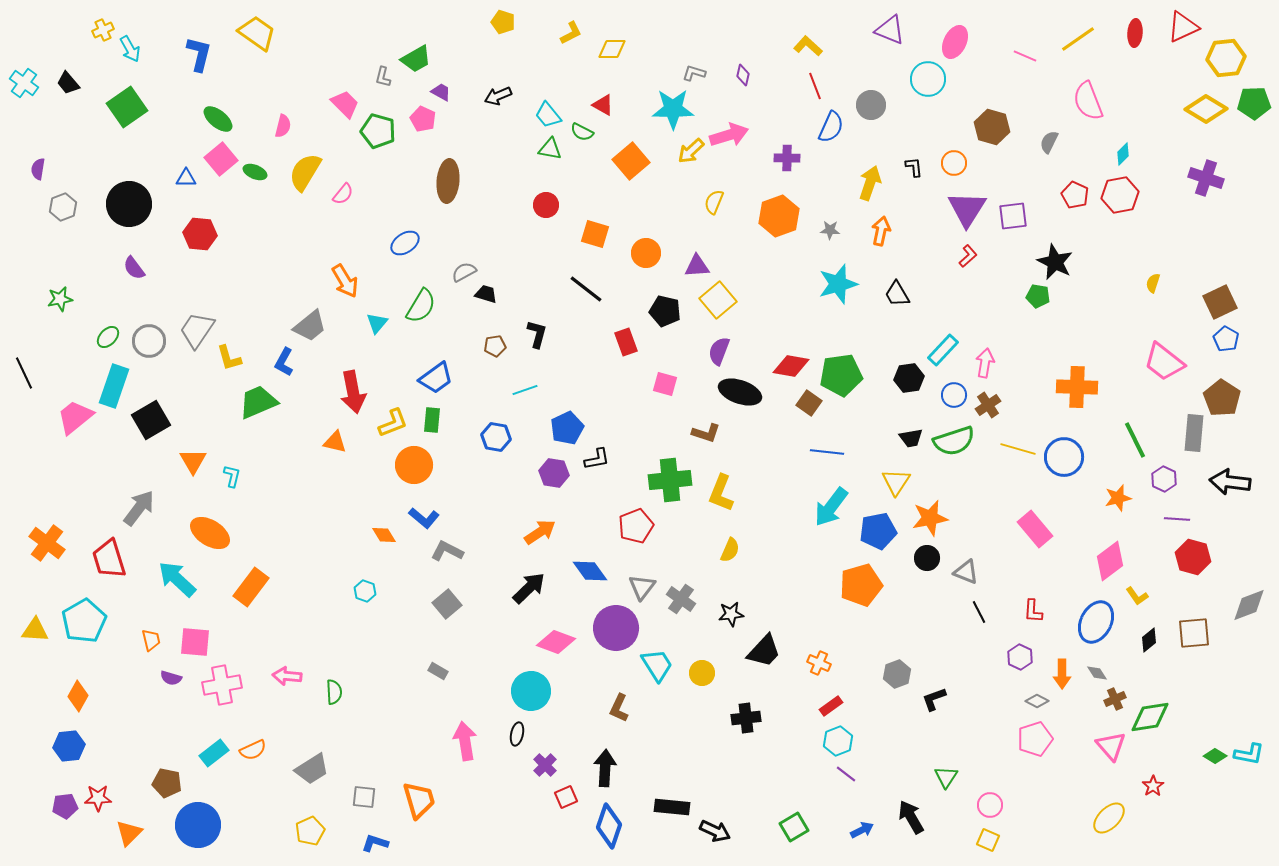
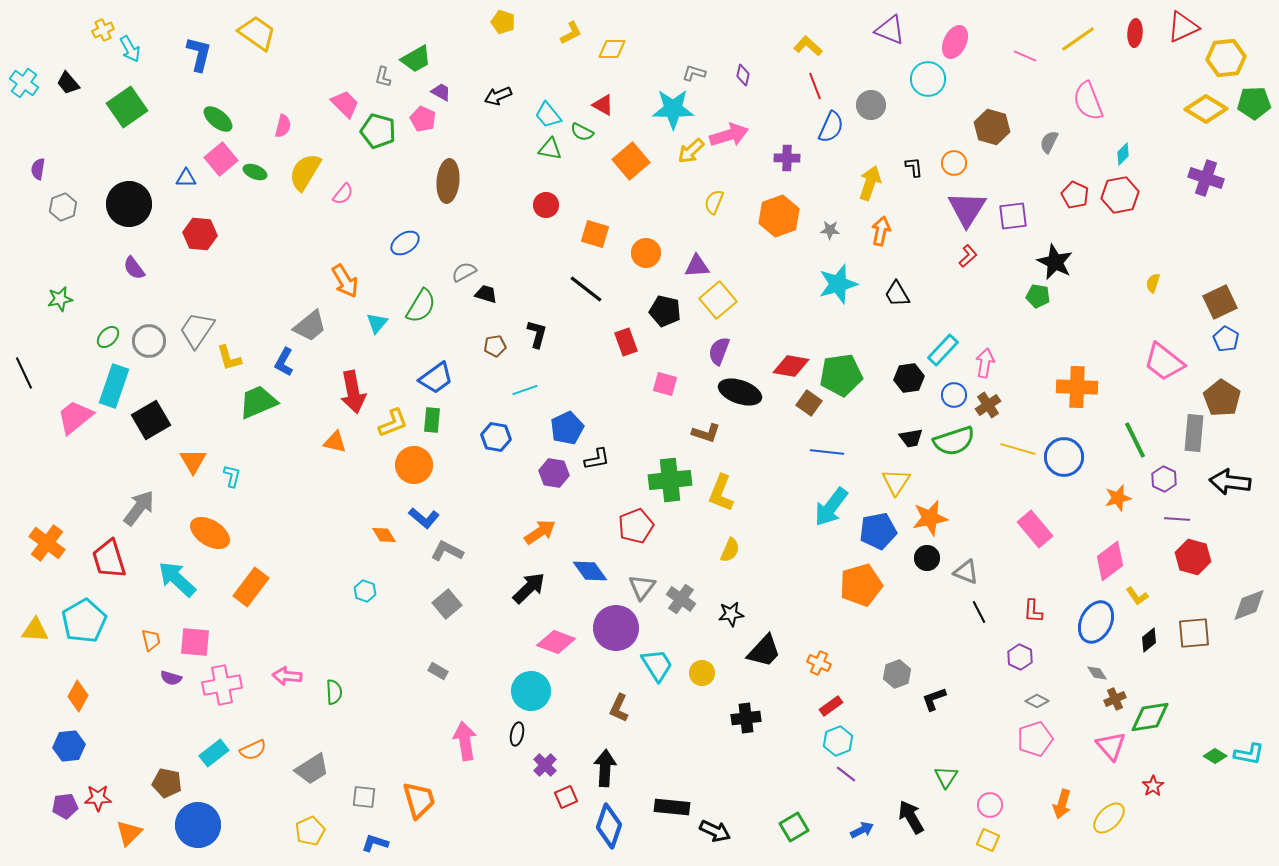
orange arrow at (1062, 674): moved 130 px down; rotated 16 degrees clockwise
